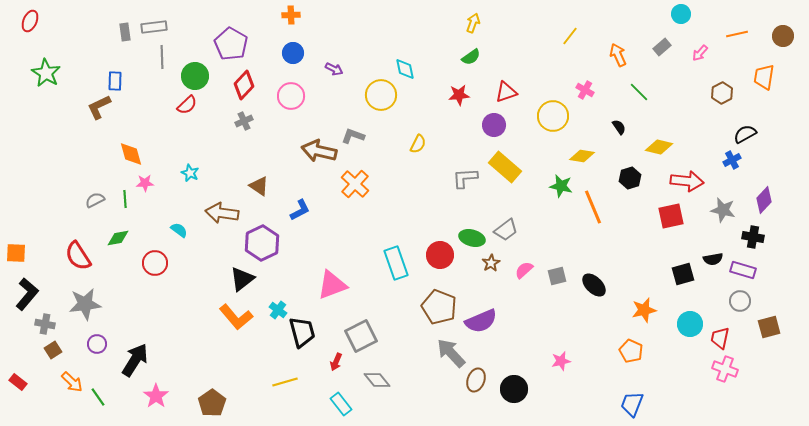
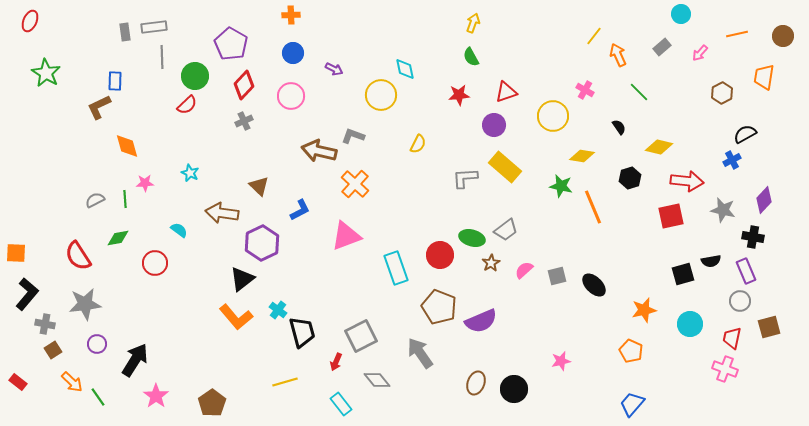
yellow line at (570, 36): moved 24 px right
green semicircle at (471, 57): rotated 96 degrees clockwise
orange diamond at (131, 154): moved 4 px left, 8 px up
brown triangle at (259, 186): rotated 10 degrees clockwise
black semicircle at (713, 259): moved 2 px left, 2 px down
cyan rectangle at (396, 263): moved 5 px down
purple rectangle at (743, 270): moved 3 px right, 1 px down; rotated 50 degrees clockwise
pink triangle at (332, 285): moved 14 px right, 49 px up
red trapezoid at (720, 338): moved 12 px right
gray arrow at (451, 353): moved 31 px left; rotated 8 degrees clockwise
brown ellipse at (476, 380): moved 3 px down
blue trapezoid at (632, 404): rotated 20 degrees clockwise
